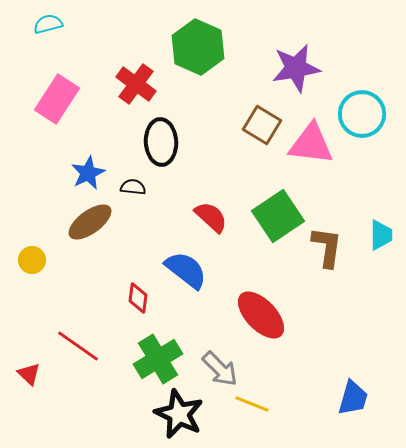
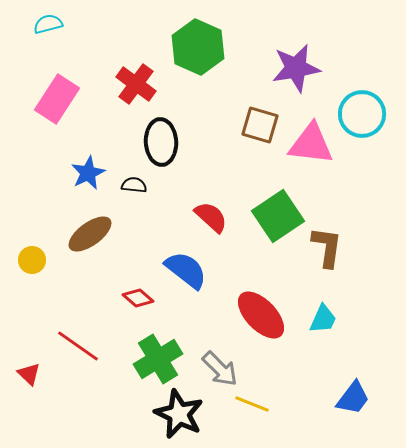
brown square: moved 2 px left; rotated 15 degrees counterclockwise
black semicircle: moved 1 px right, 2 px up
brown ellipse: moved 12 px down
cyan trapezoid: moved 58 px left, 84 px down; rotated 24 degrees clockwise
red diamond: rotated 56 degrees counterclockwise
blue trapezoid: rotated 21 degrees clockwise
